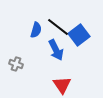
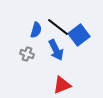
gray cross: moved 11 px right, 10 px up
red triangle: rotated 42 degrees clockwise
